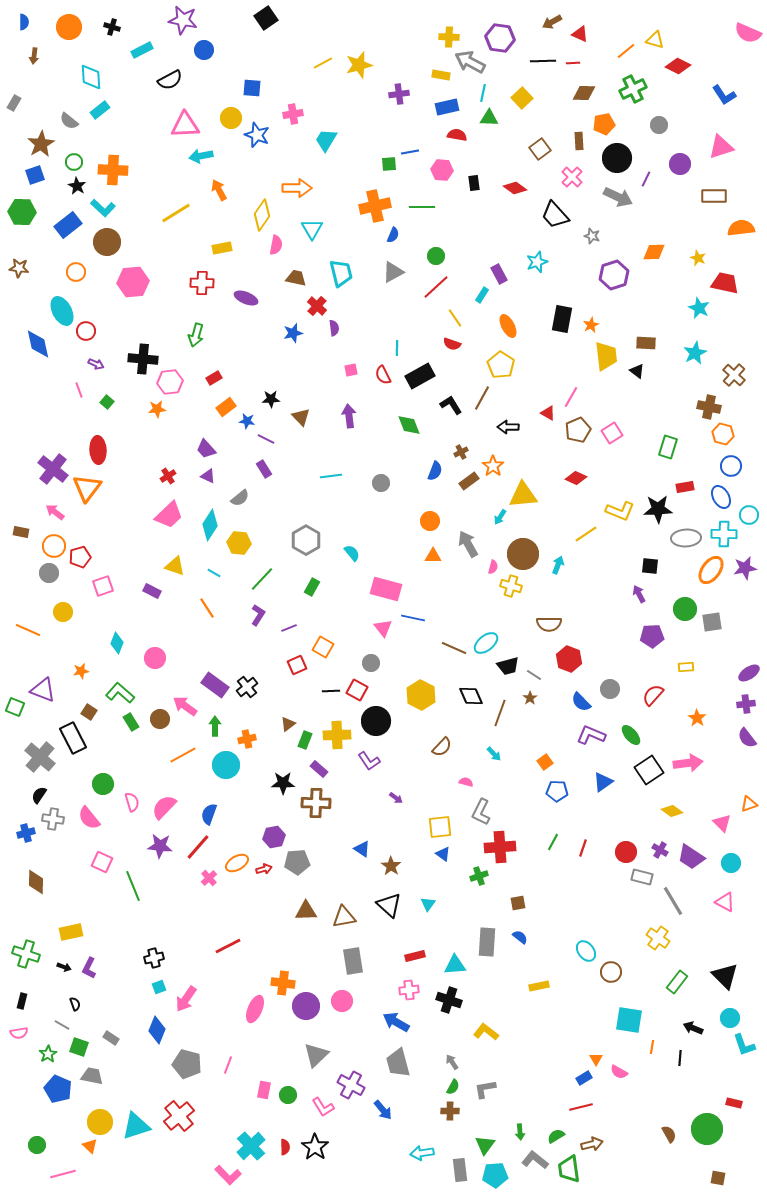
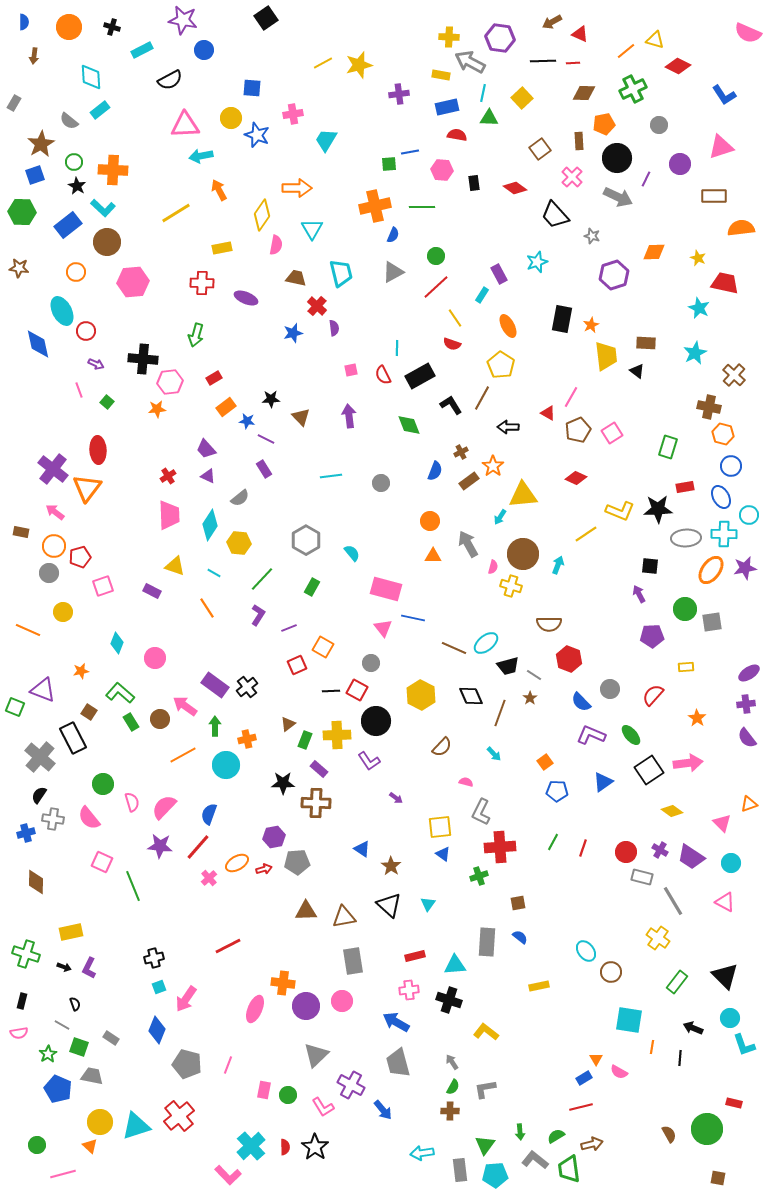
pink trapezoid at (169, 515): rotated 48 degrees counterclockwise
